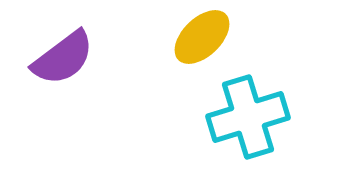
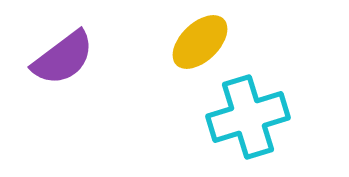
yellow ellipse: moved 2 px left, 5 px down
